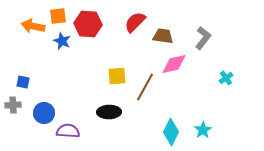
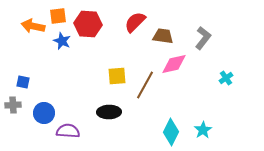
brown line: moved 2 px up
